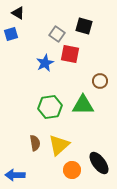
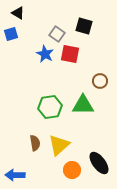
blue star: moved 9 px up; rotated 18 degrees counterclockwise
